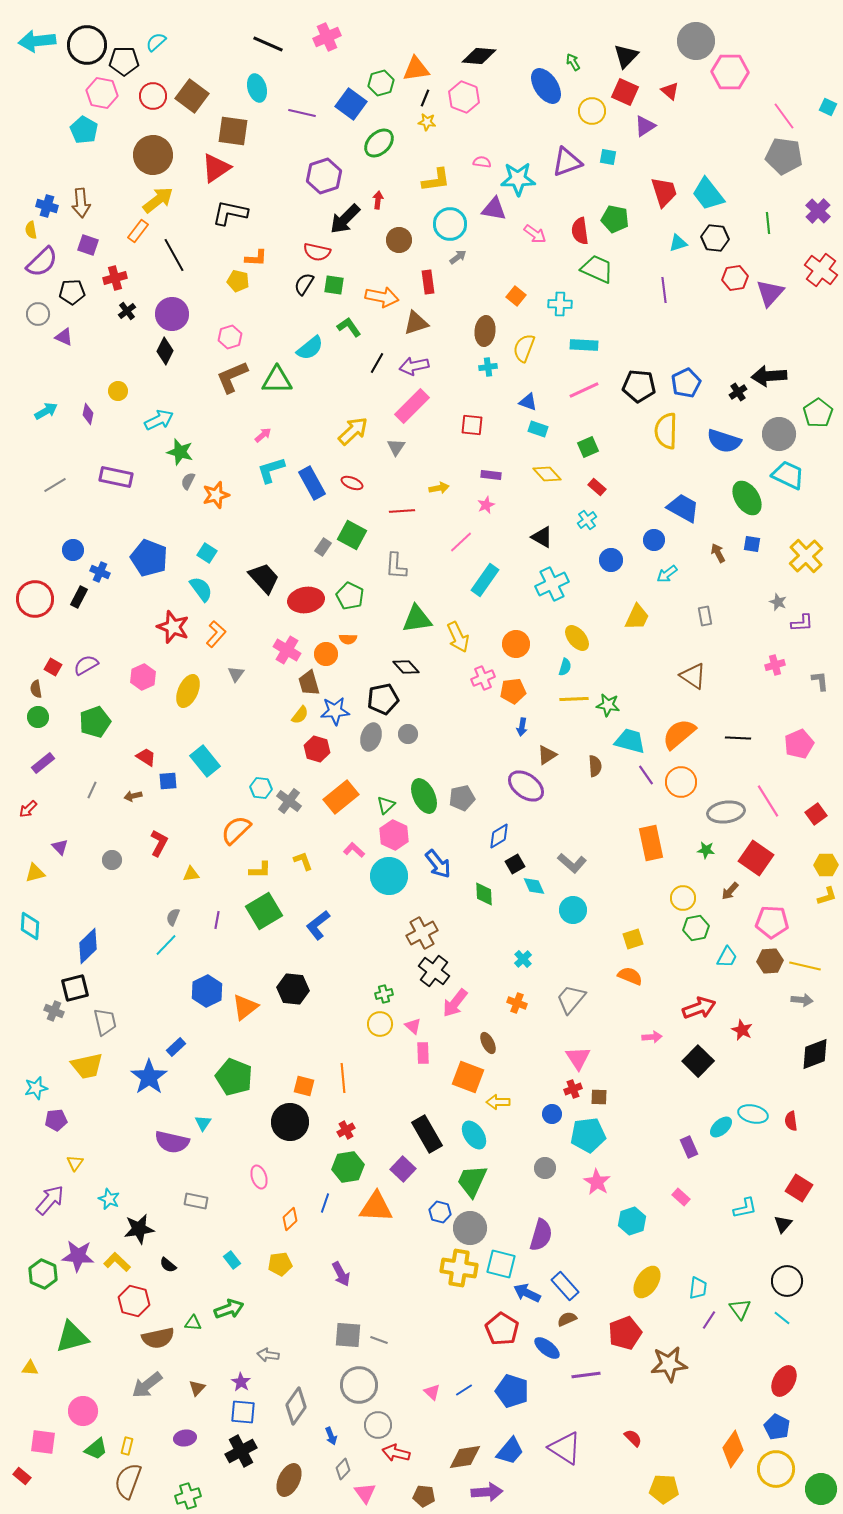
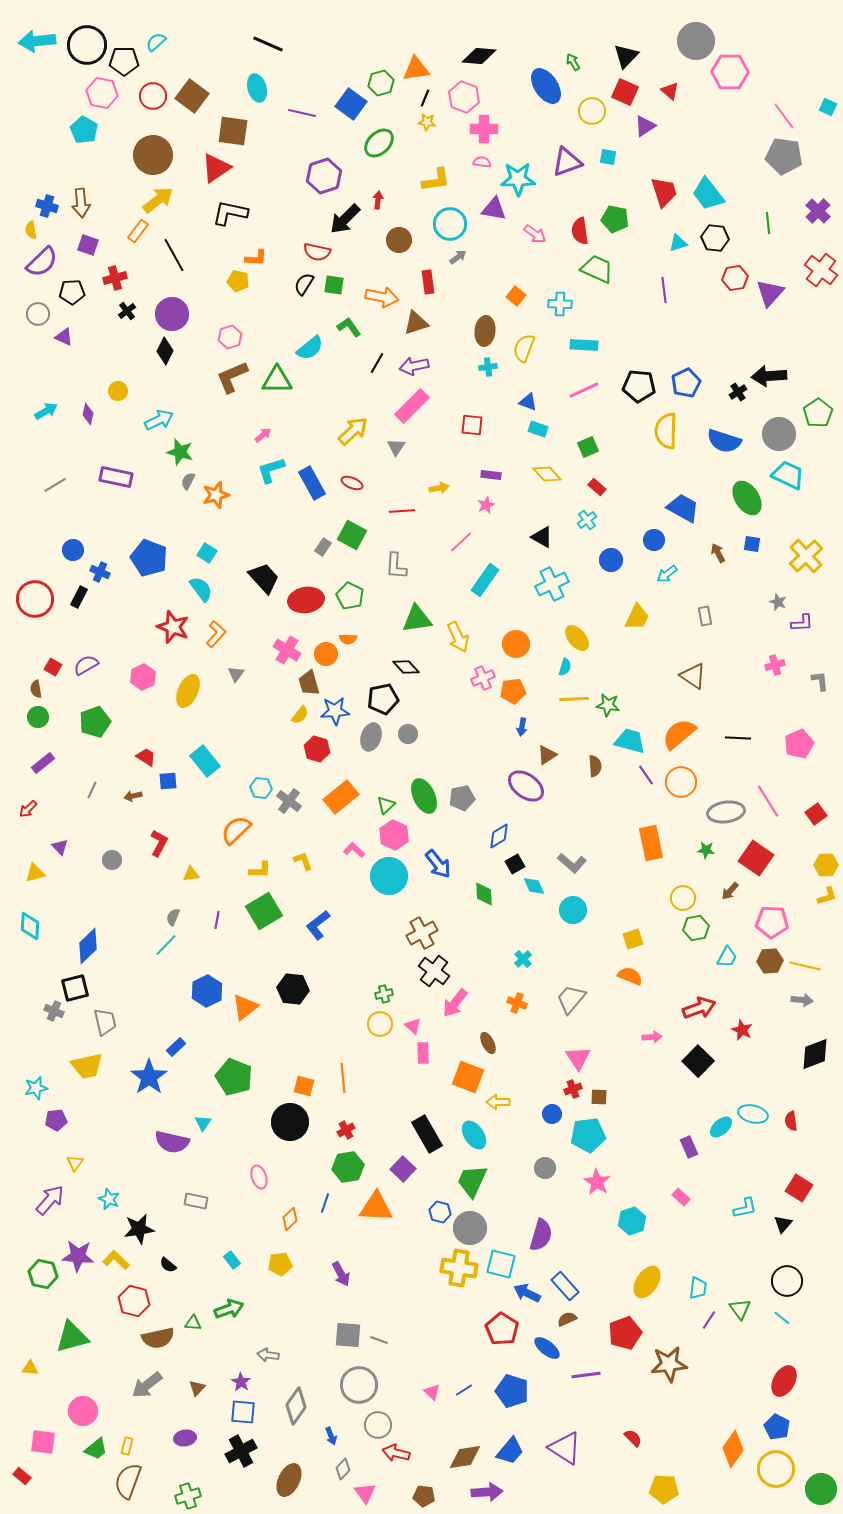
pink cross at (327, 37): moved 157 px right, 92 px down; rotated 24 degrees clockwise
yellow L-shape at (117, 1262): moved 1 px left, 2 px up
green hexagon at (43, 1274): rotated 12 degrees counterclockwise
